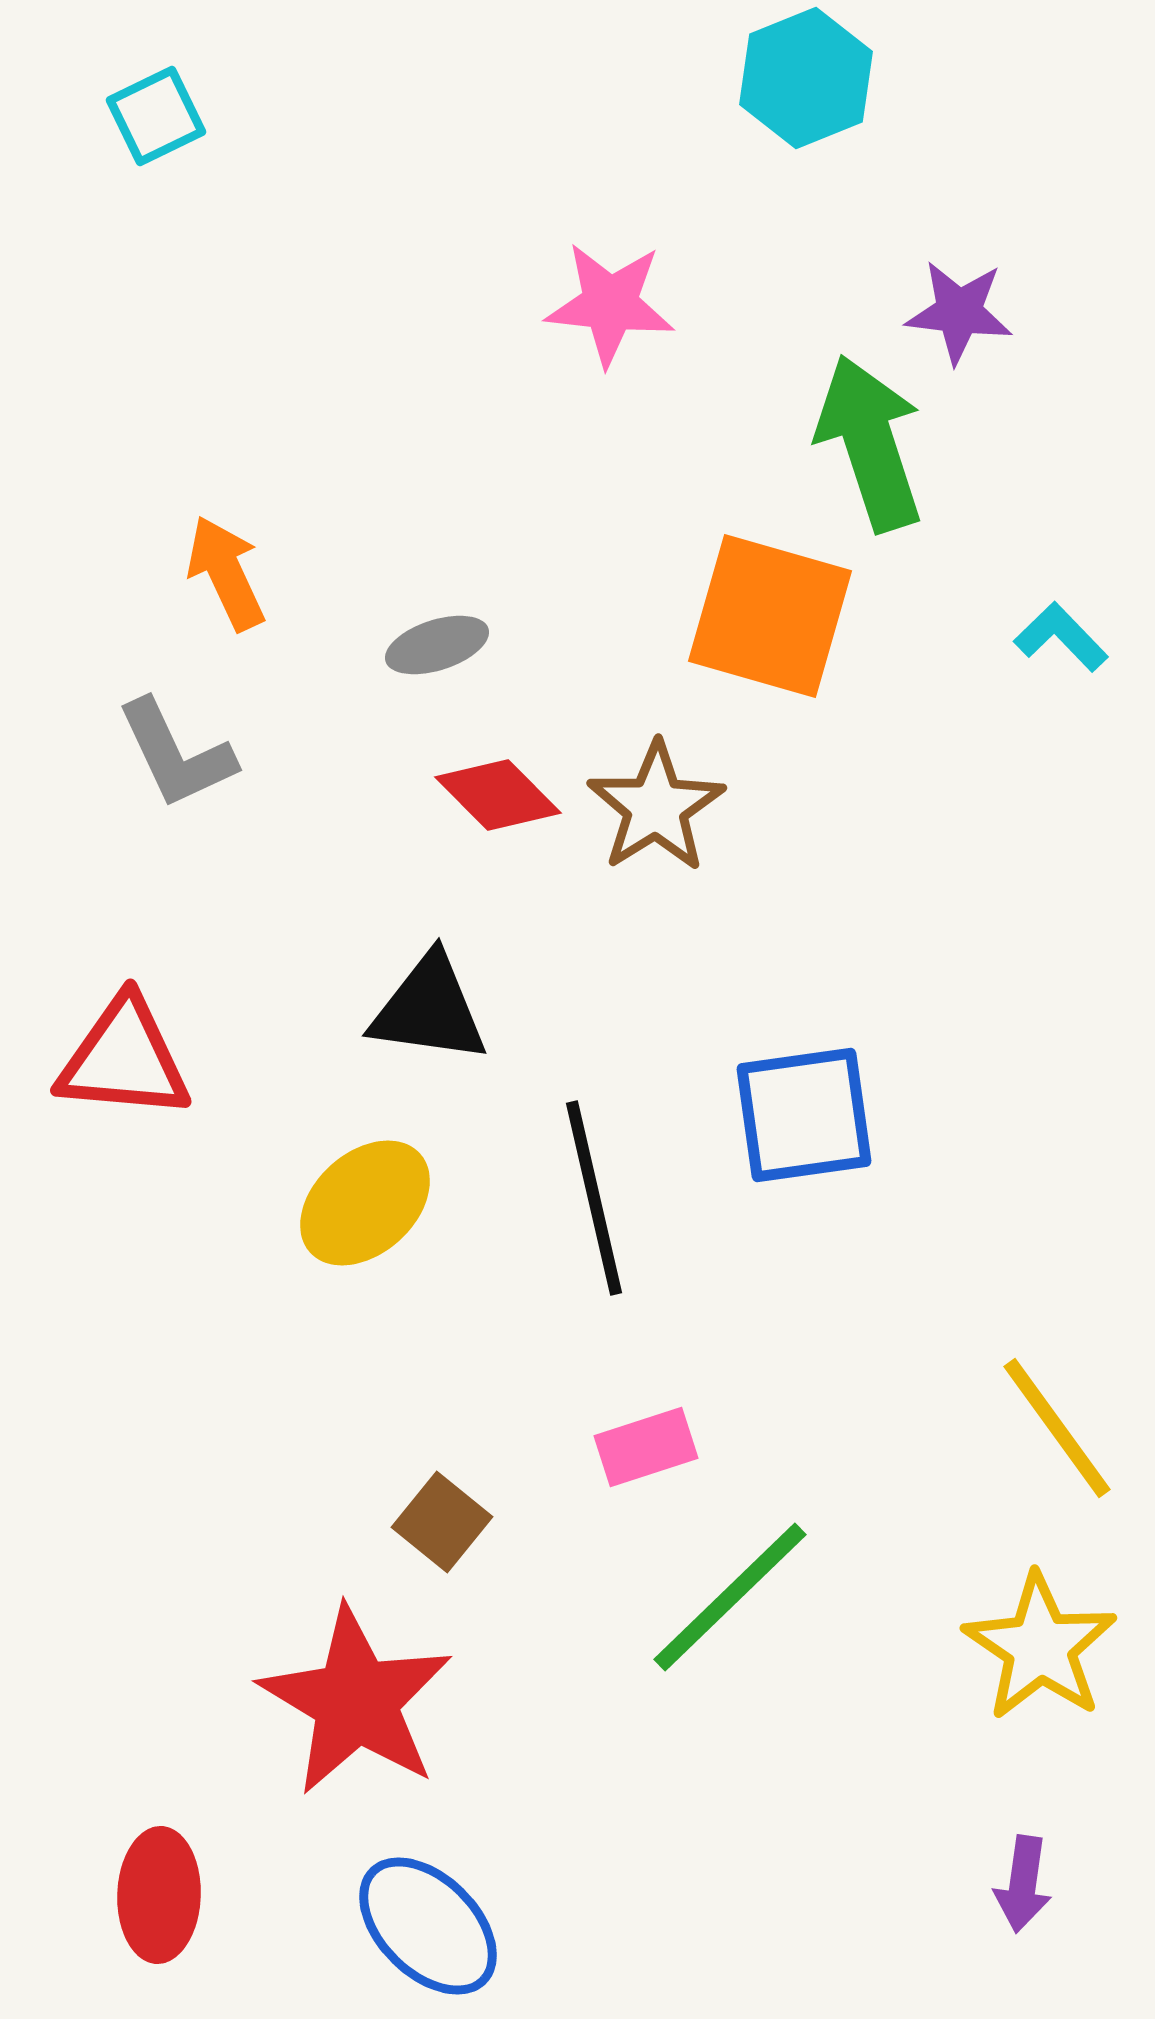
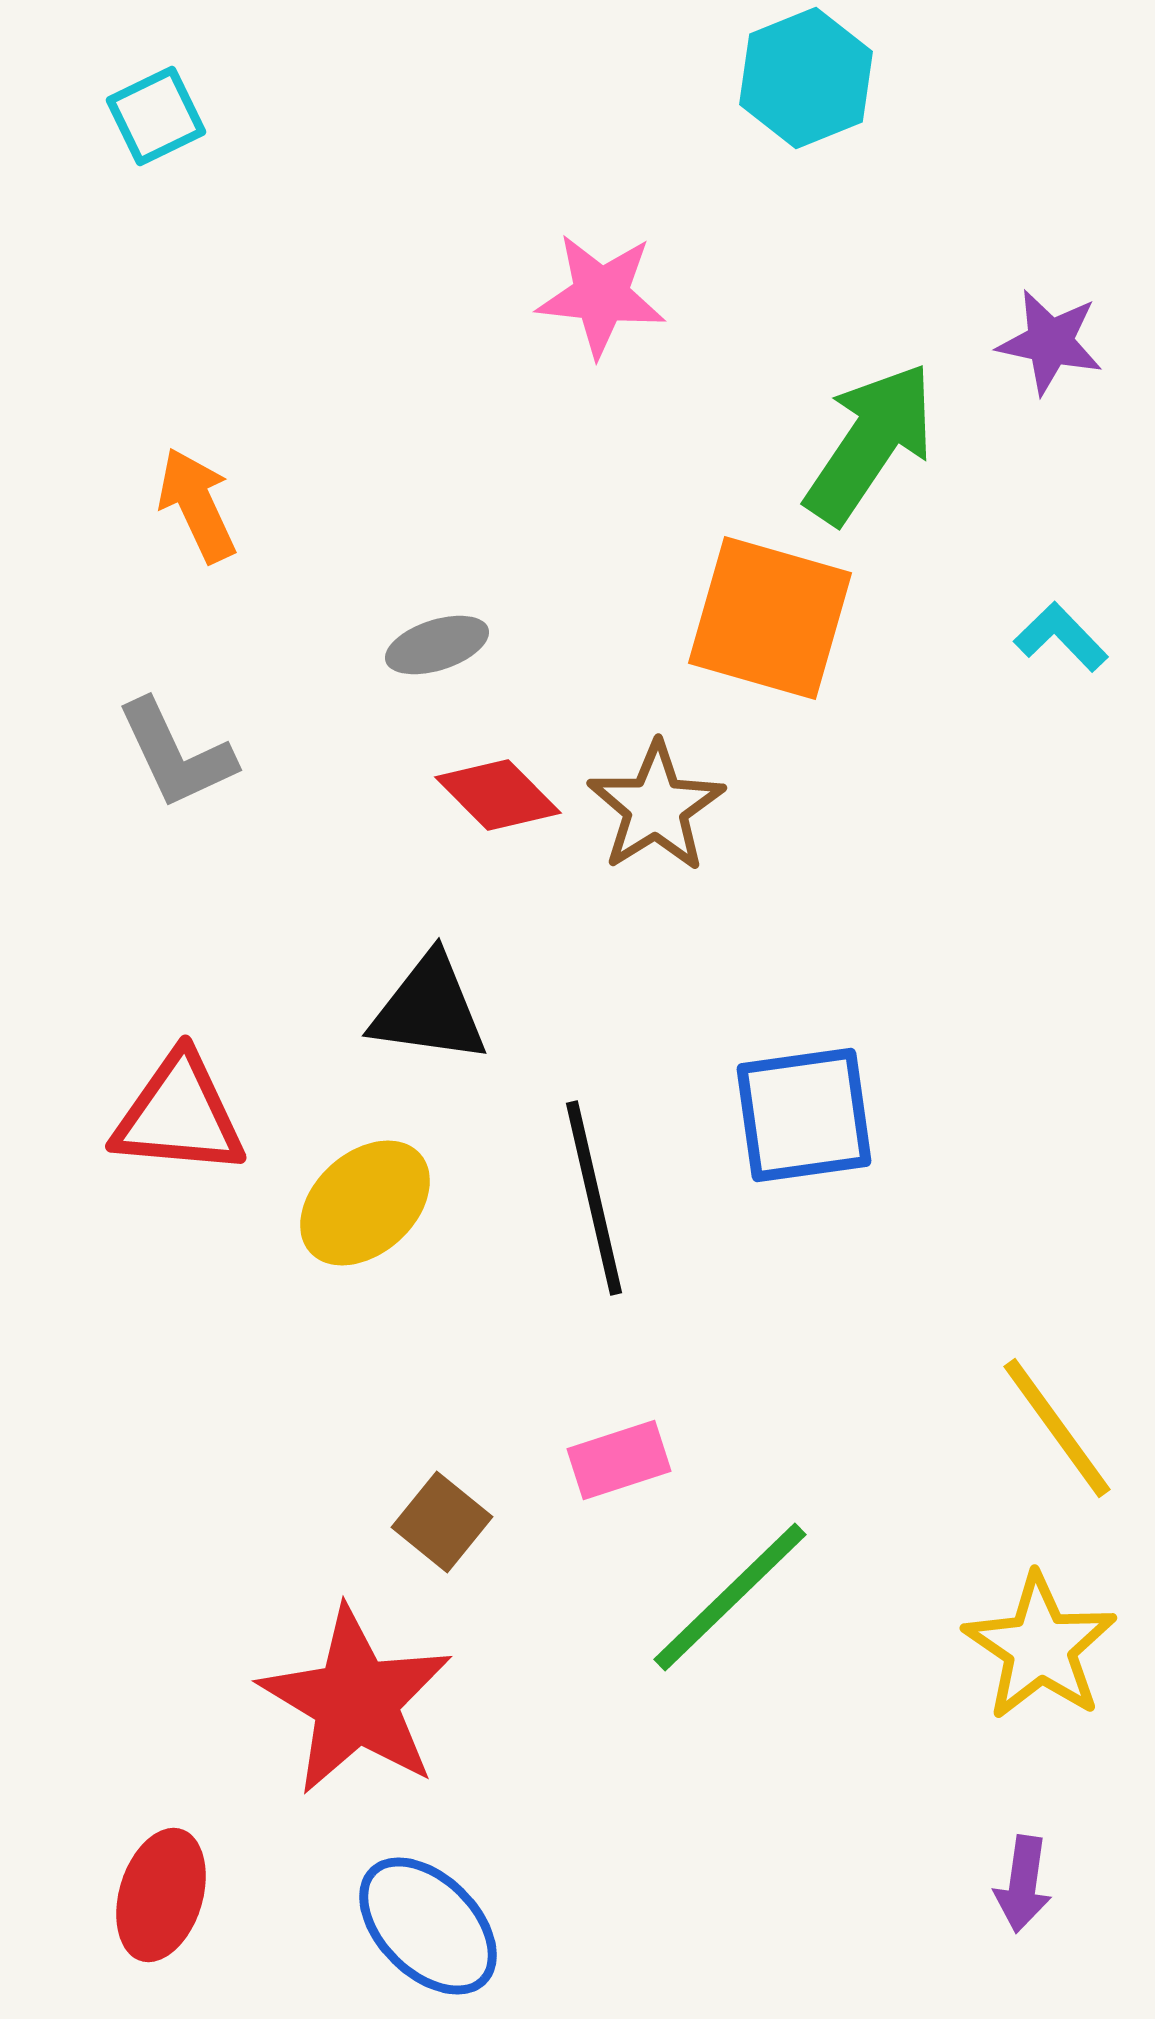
pink star: moved 9 px left, 9 px up
purple star: moved 91 px right, 30 px down; rotated 5 degrees clockwise
green arrow: rotated 52 degrees clockwise
orange arrow: moved 29 px left, 68 px up
orange square: moved 2 px down
red triangle: moved 55 px right, 56 px down
pink rectangle: moved 27 px left, 13 px down
red ellipse: moved 2 px right; rotated 15 degrees clockwise
